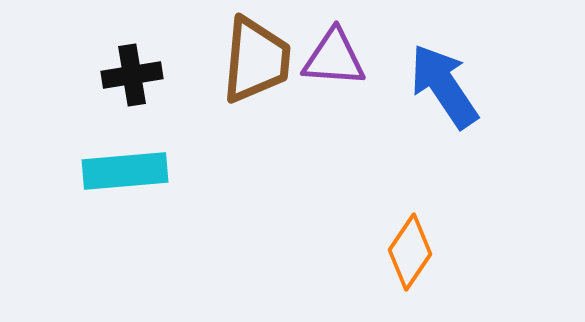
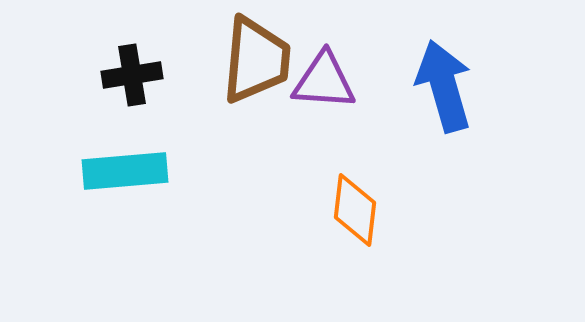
purple triangle: moved 10 px left, 23 px down
blue arrow: rotated 18 degrees clockwise
orange diamond: moved 55 px left, 42 px up; rotated 28 degrees counterclockwise
